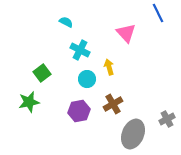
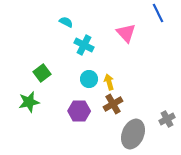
cyan cross: moved 4 px right, 5 px up
yellow arrow: moved 15 px down
cyan circle: moved 2 px right
purple hexagon: rotated 10 degrees clockwise
